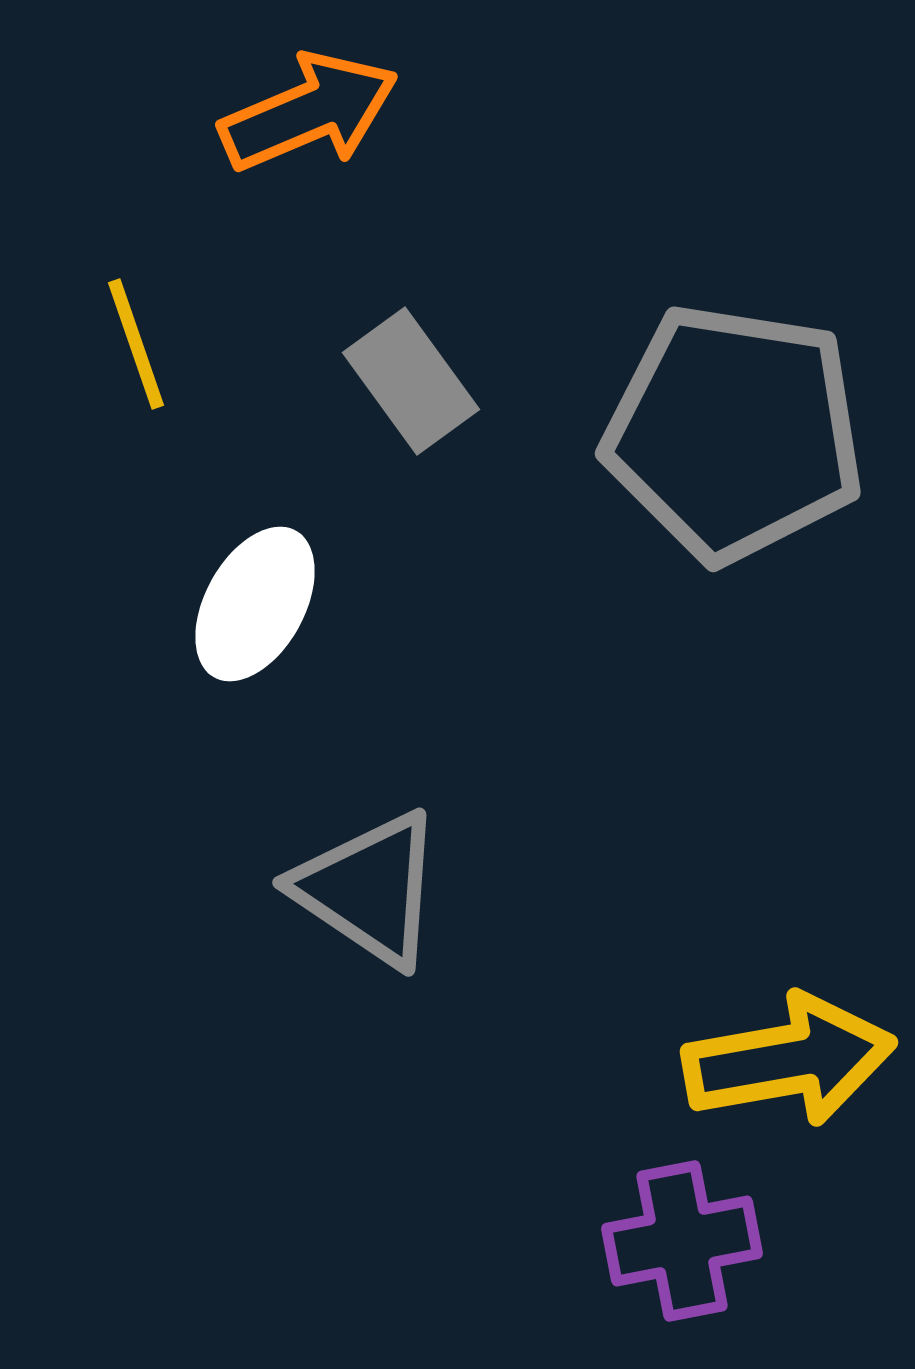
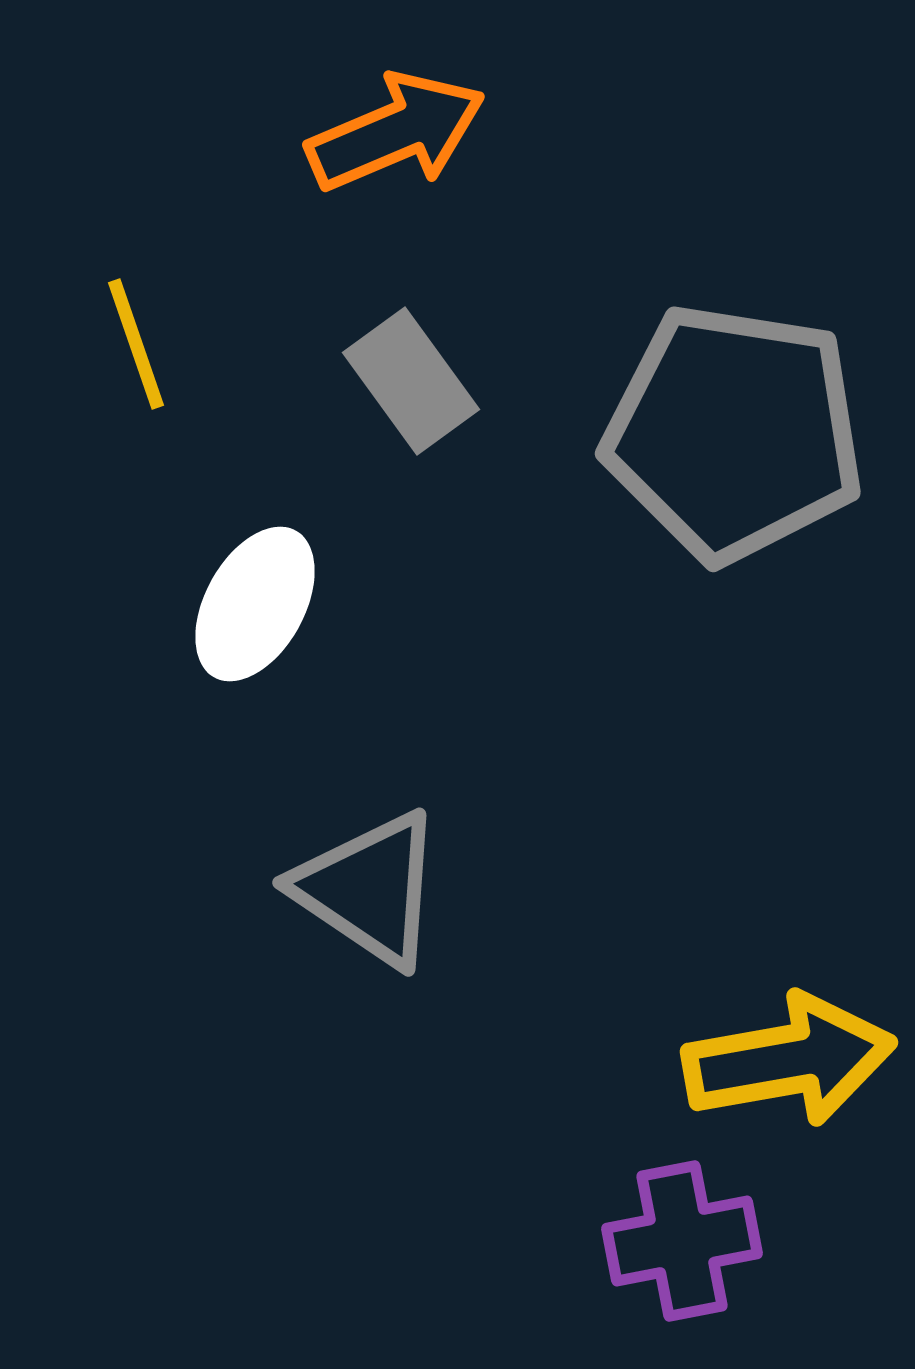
orange arrow: moved 87 px right, 20 px down
